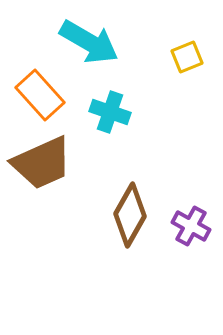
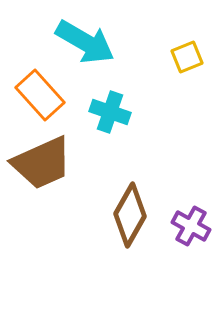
cyan arrow: moved 4 px left
